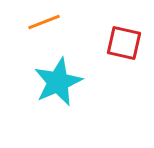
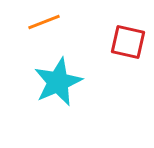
red square: moved 4 px right, 1 px up
